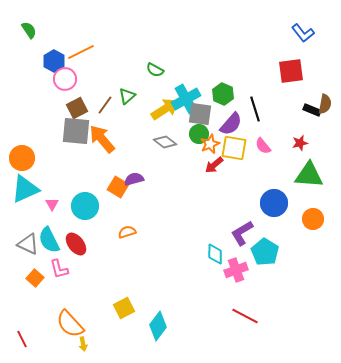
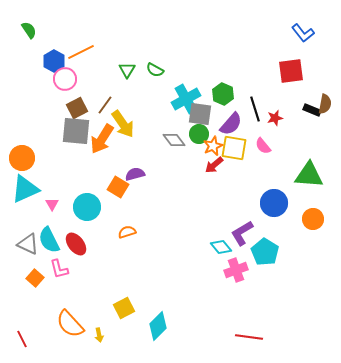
green triangle at (127, 96): moved 26 px up; rotated 18 degrees counterclockwise
yellow arrow at (165, 109): moved 42 px left, 15 px down; rotated 88 degrees clockwise
orange arrow at (102, 139): rotated 108 degrees counterclockwise
gray diamond at (165, 142): moved 9 px right, 2 px up; rotated 15 degrees clockwise
red star at (300, 143): moved 25 px left, 25 px up
orange star at (210, 144): moved 3 px right, 2 px down
purple semicircle at (134, 179): moved 1 px right, 5 px up
cyan circle at (85, 206): moved 2 px right, 1 px down
cyan diamond at (215, 254): moved 6 px right, 7 px up; rotated 40 degrees counterclockwise
red line at (245, 316): moved 4 px right, 21 px down; rotated 20 degrees counterclockwise
cyan diamond at (158, 326): rotated 8 degrees clockwise
yellow arrow at (83, 344): moved 16 px right, 9 px up
